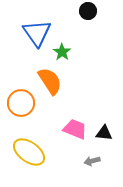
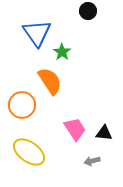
orange circle: moved 1 px right, 2 px down
pink trapezoid: rotated 35 degrees clockwise
